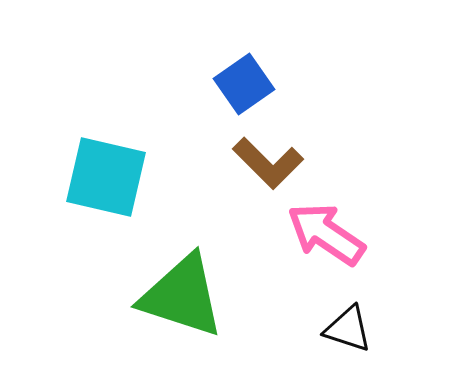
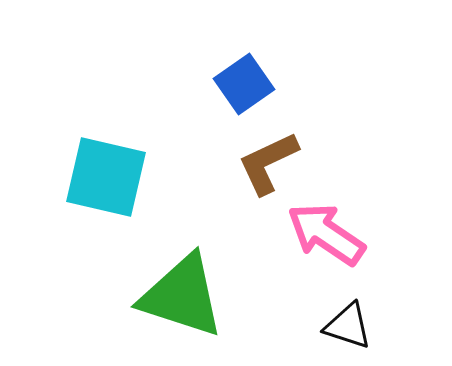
brown L-shape: rotated 110 degrees clockwise
black triangle: moved 3 px up
